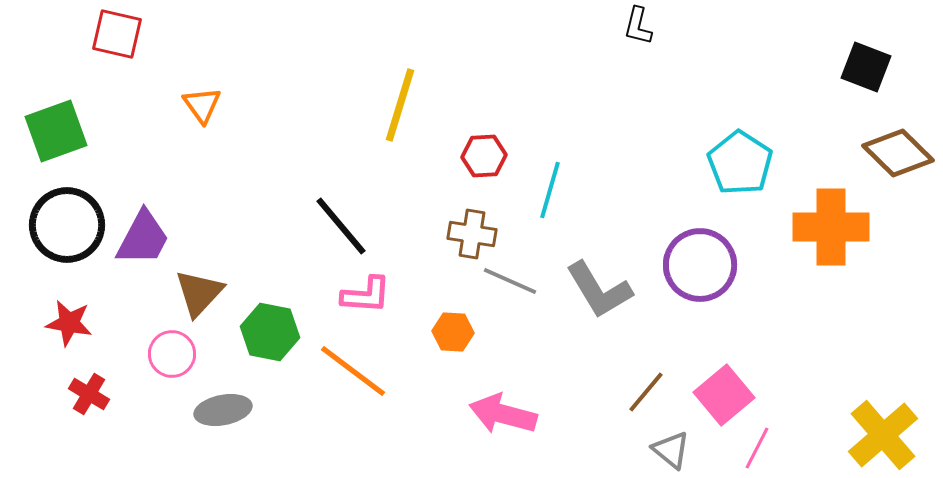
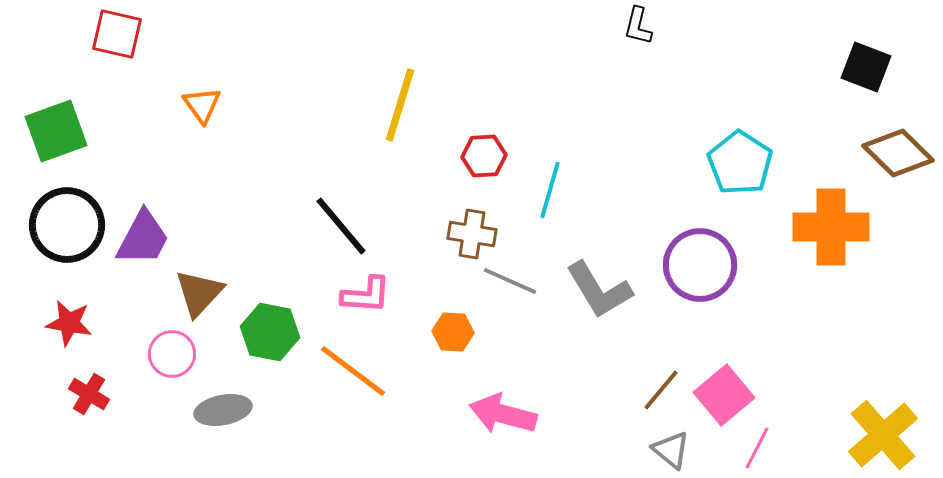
brown line: moved 15 px right, 2 px up
